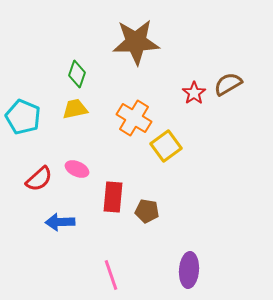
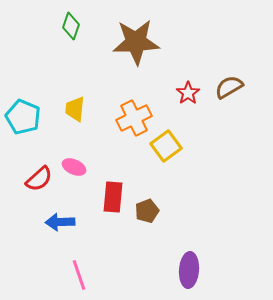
green diamond: moved 6 px left, 48 px up
brown semicircle: moved 1 px right, 3 px down
red star: moved 6 px left
yellow trapezoid: rotated 72 degrees counterclockwise
orange cross: rotated 32 degrees clockwise
pink ellipse: moved 3 px left, 2 px up
brown pentagon: rotated 30 degrees counterclockwise
pink line: moved 32 px left
